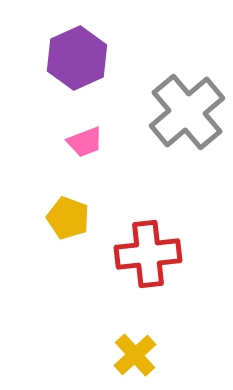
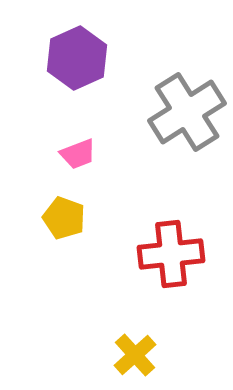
gray cross: rotated 8 degrees clockwise
pink trapezoid: moved 7 px left, 12 px down
yellow pentagon: moved 4 px left
red cross: moved 23 px right
